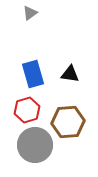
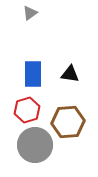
blue rectangle: rotated 16 degrees clockwise
